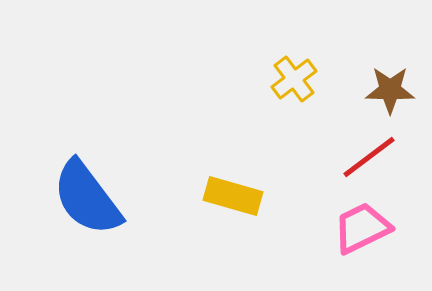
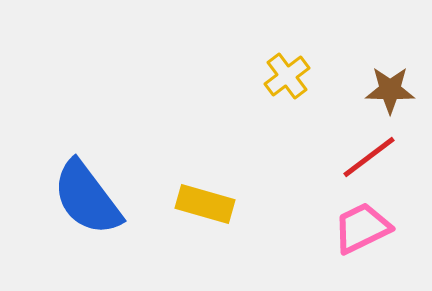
yellow cross: moved 7 px left, 3 px up
yellow rectangle: moved 28 px left, 8 px down
